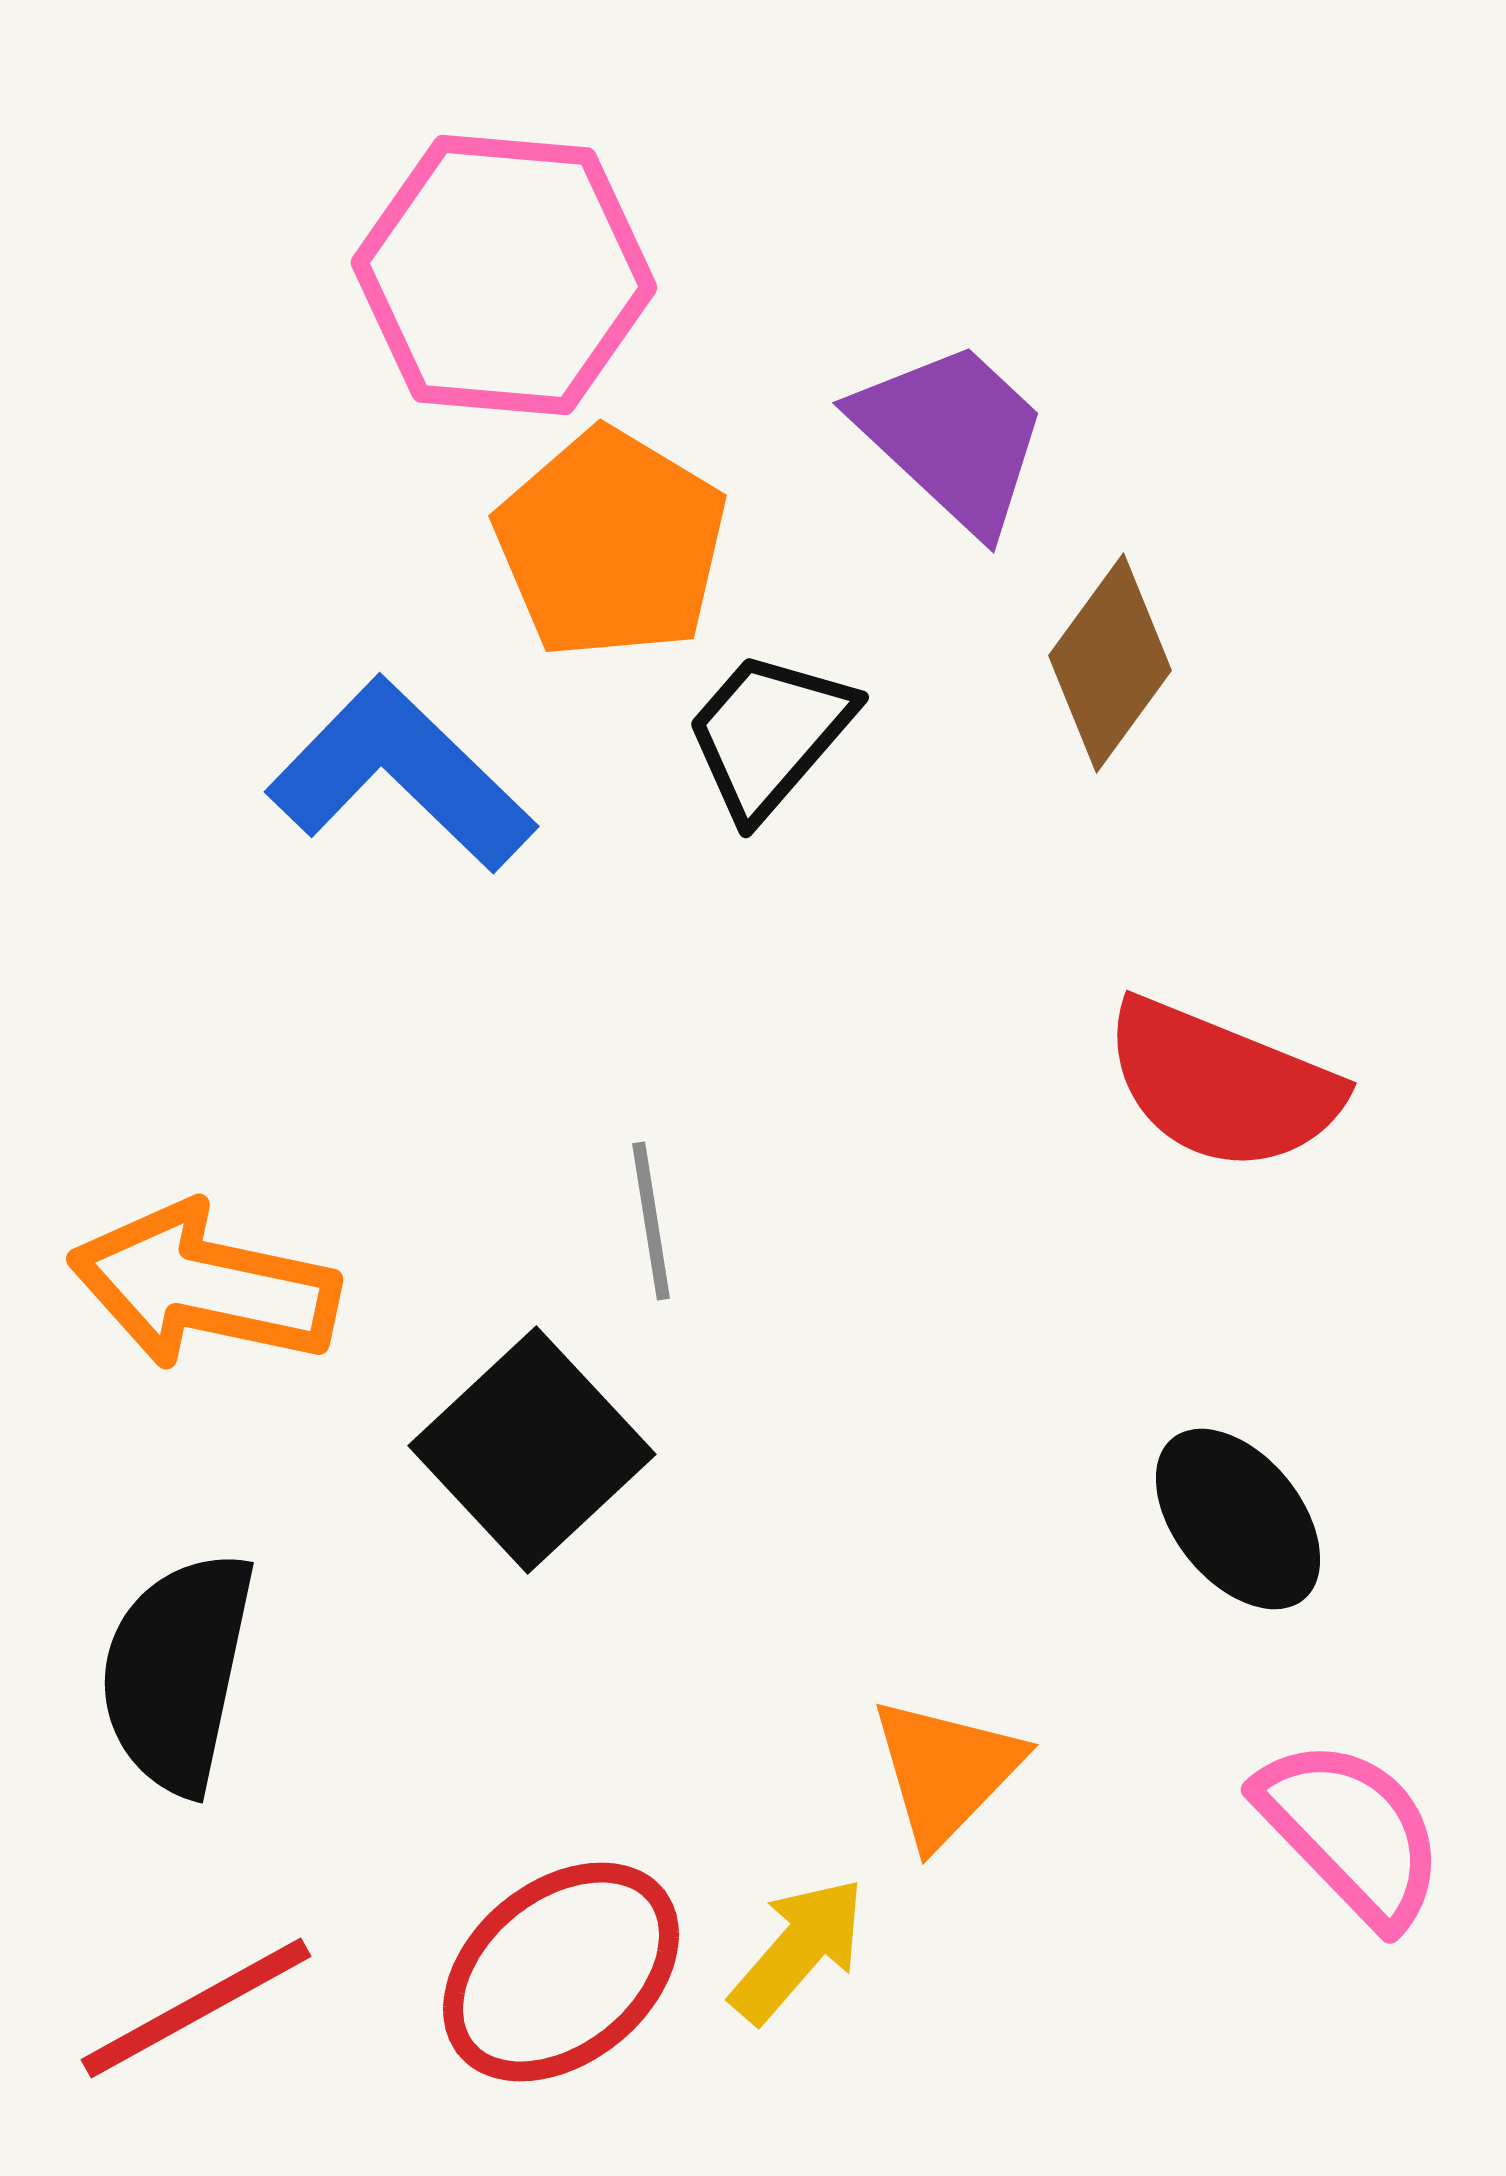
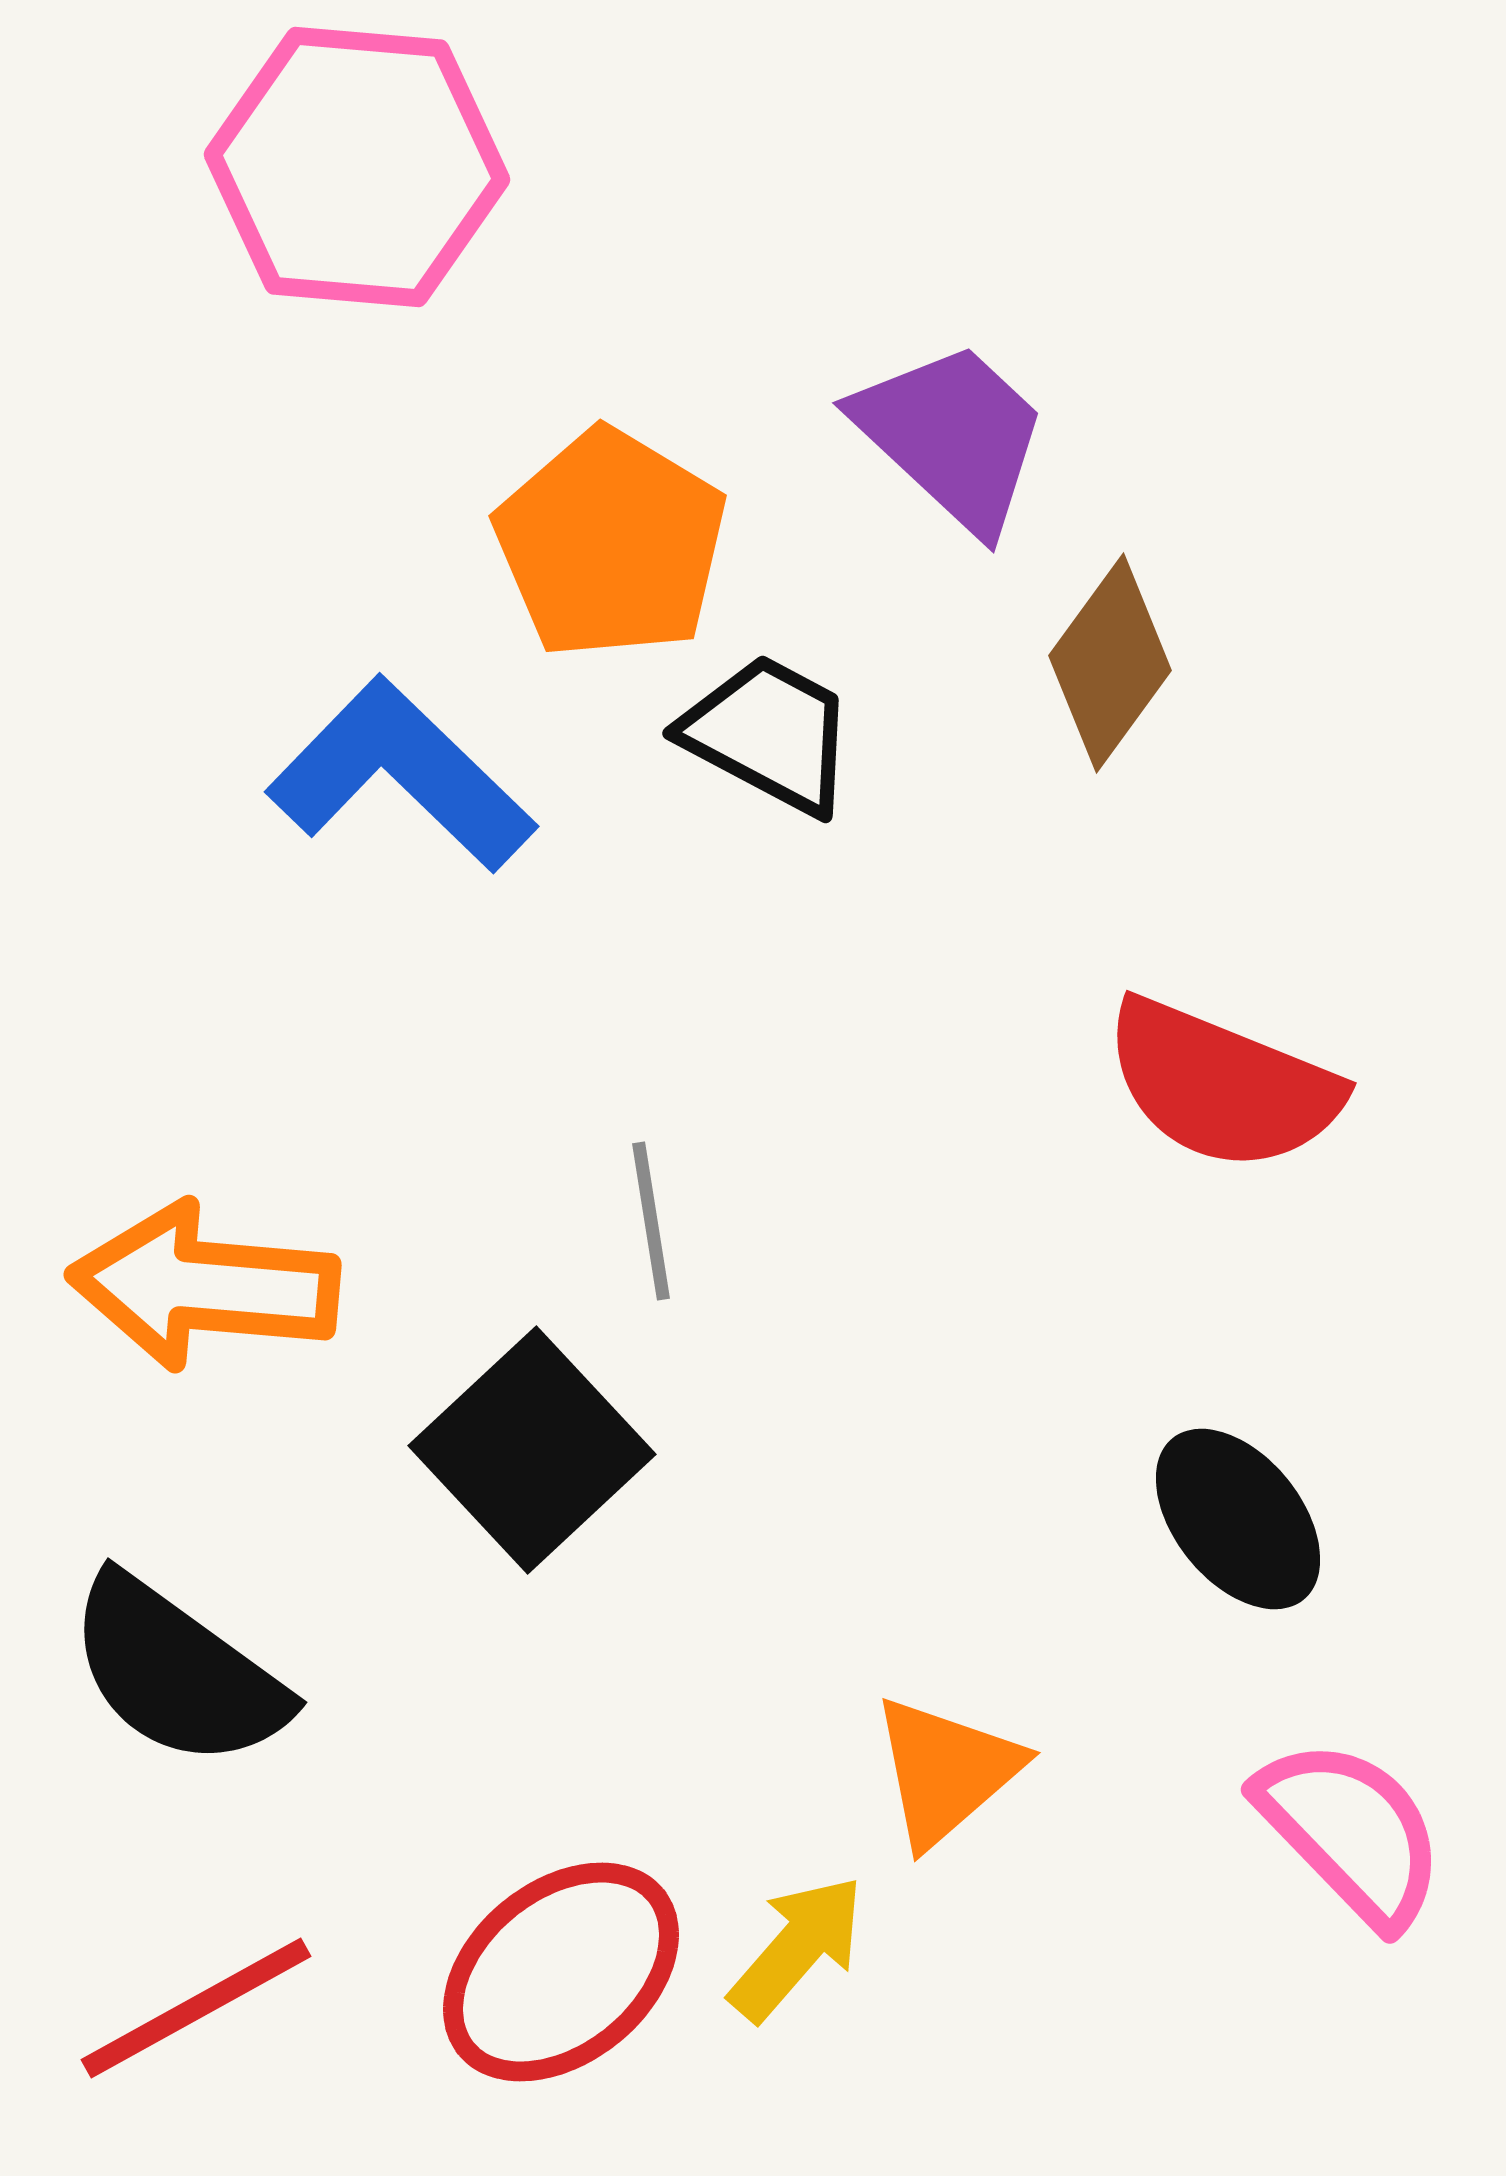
pink hexagon: moved 147 px left, 108 px up
black trapezoid: rotated 77 degrees clockwise
orange arrow: rotated 7 degrees counterclockwise
black semicircle: rotated 66 degrees counterclockwise
orange triangle: rotated 5 degrees clockwise
yellow arrow: moved 1 px left, 2 px up
